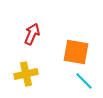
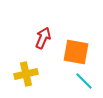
red arrow: moved 11 px right, 4 px down
